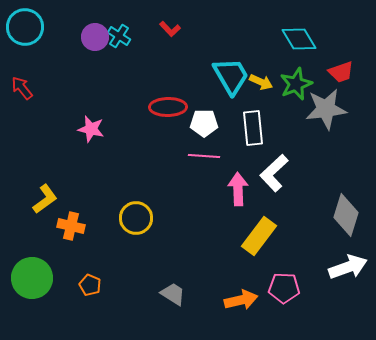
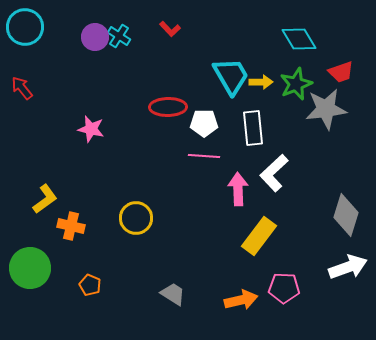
yellow arrow: rotated 25 degrees counterclockwise
green circle: moved 2 px left, 10 px up
